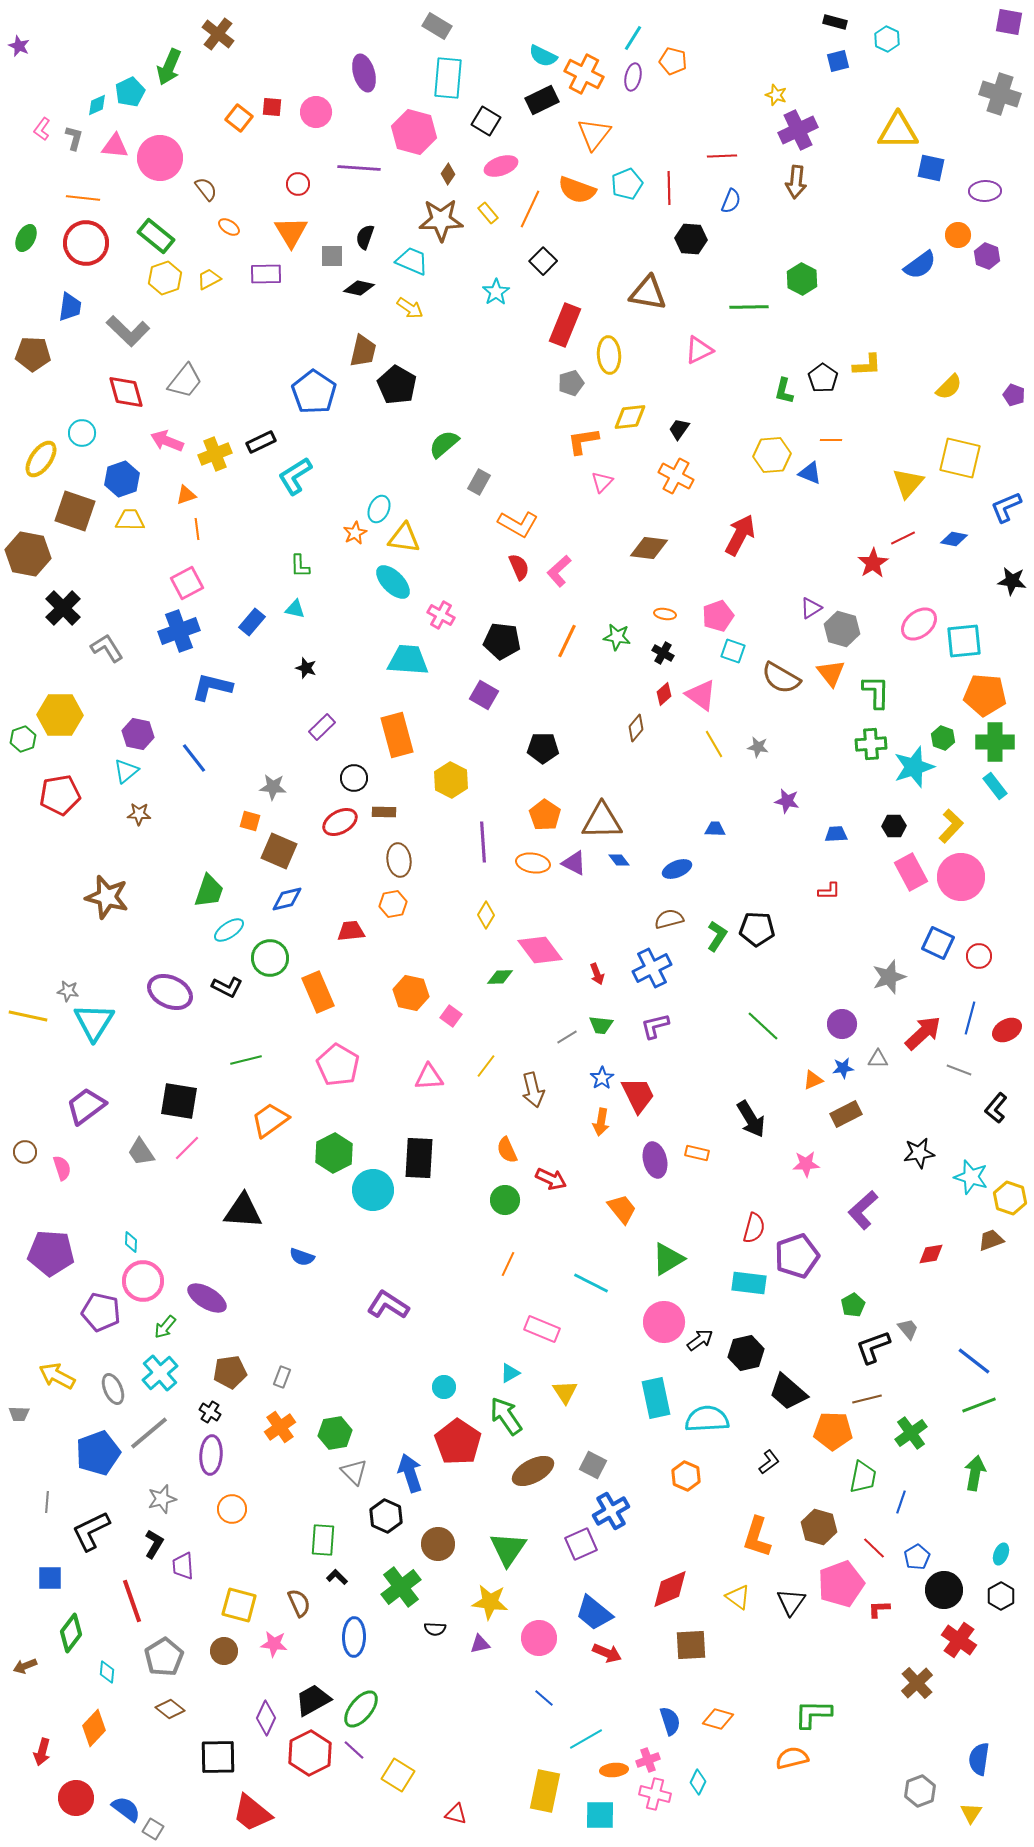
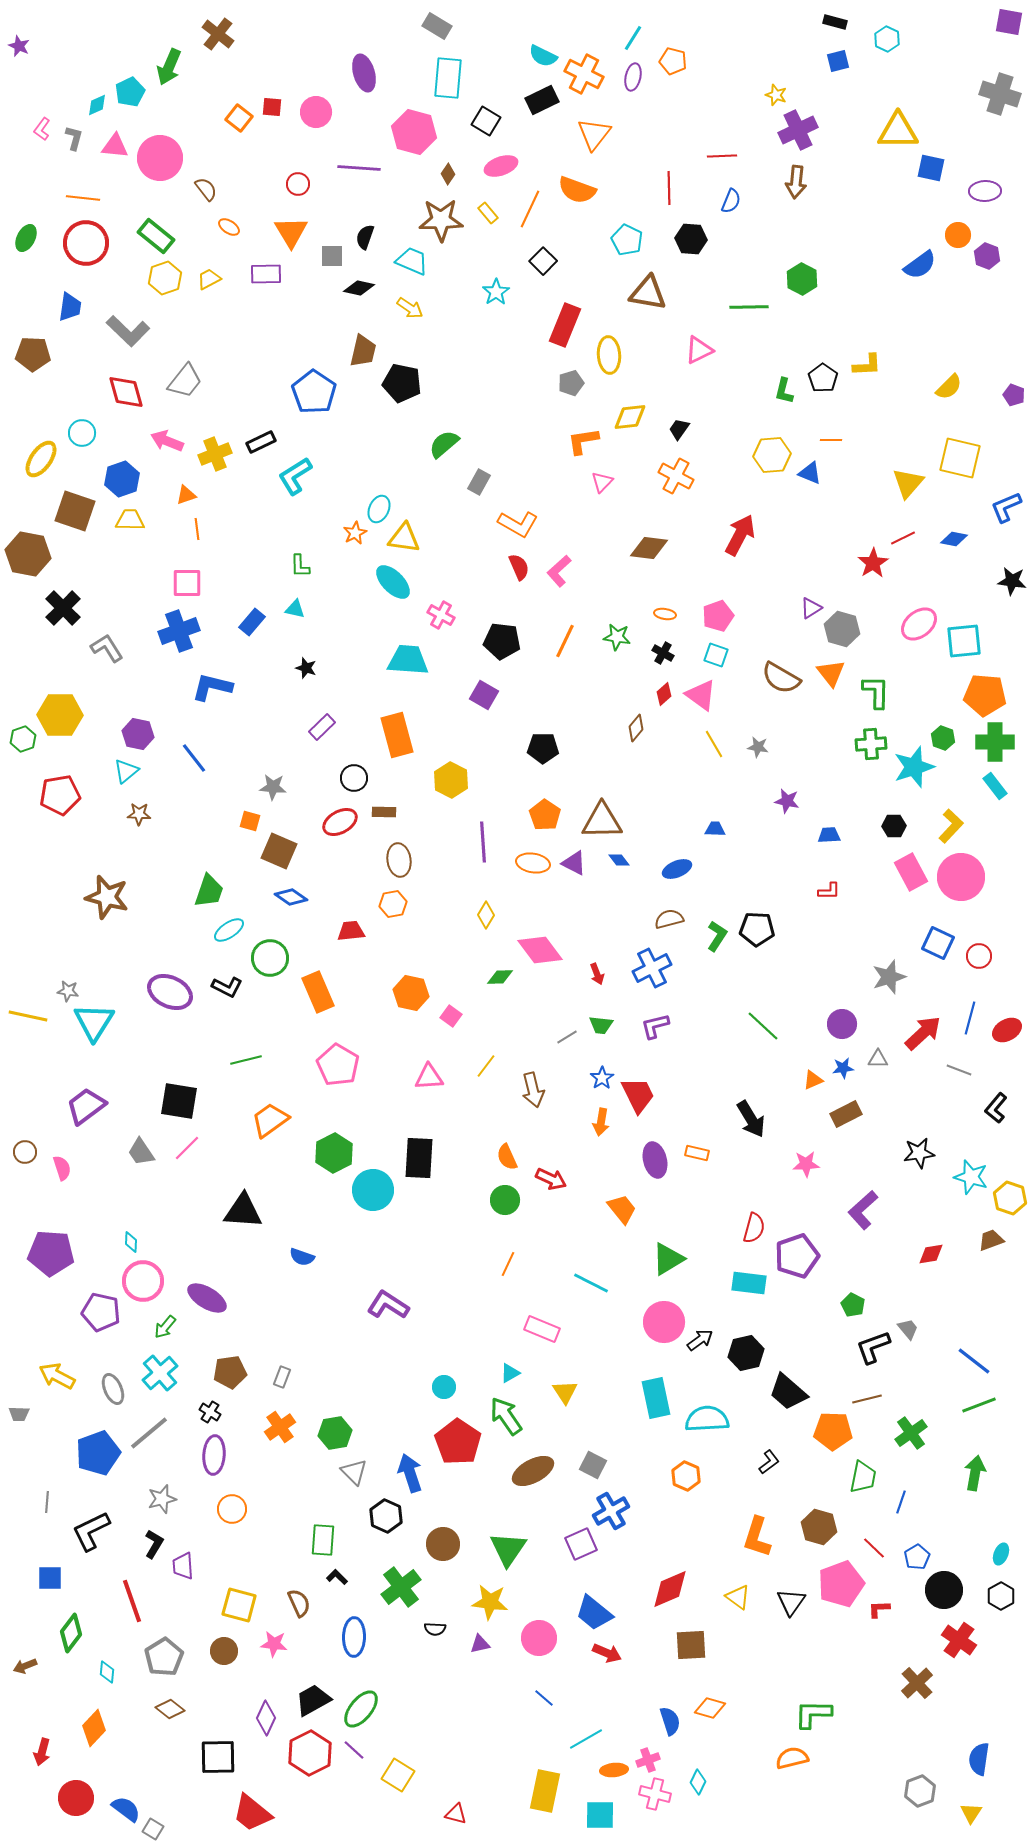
cyan pentagon at (627, 184): moved 56 px down; rotated 24 degrees counterclockwise
black pentagon at (397, 385): moved 5 px right, 2 px up; rotated 18 degrees counterclockwise
pink square at (187, 583): rotated 28 degrees clockwise
orange line at (567, 641): moved 2 px left
cyan square at (733, 651): moved 17 px left, 4 px down
blue trapezoid at (836, 834): moved 7 px left, 1 px down
blue diamond at (287, 899): moved 4 px right, 2 px up; rotated 48 degrees clockwise
orange semicircle at (507, 1150): moved 7 px down
green pentagon at (853, 1305): rotated 15 degrees counterclockwise
purple ellipse at (211, 1455): moved 3 px right
brown circle at (438, 1544): moved 5 px right
orange diamond at (718, 1719): moved 8 px left, 11 px up
